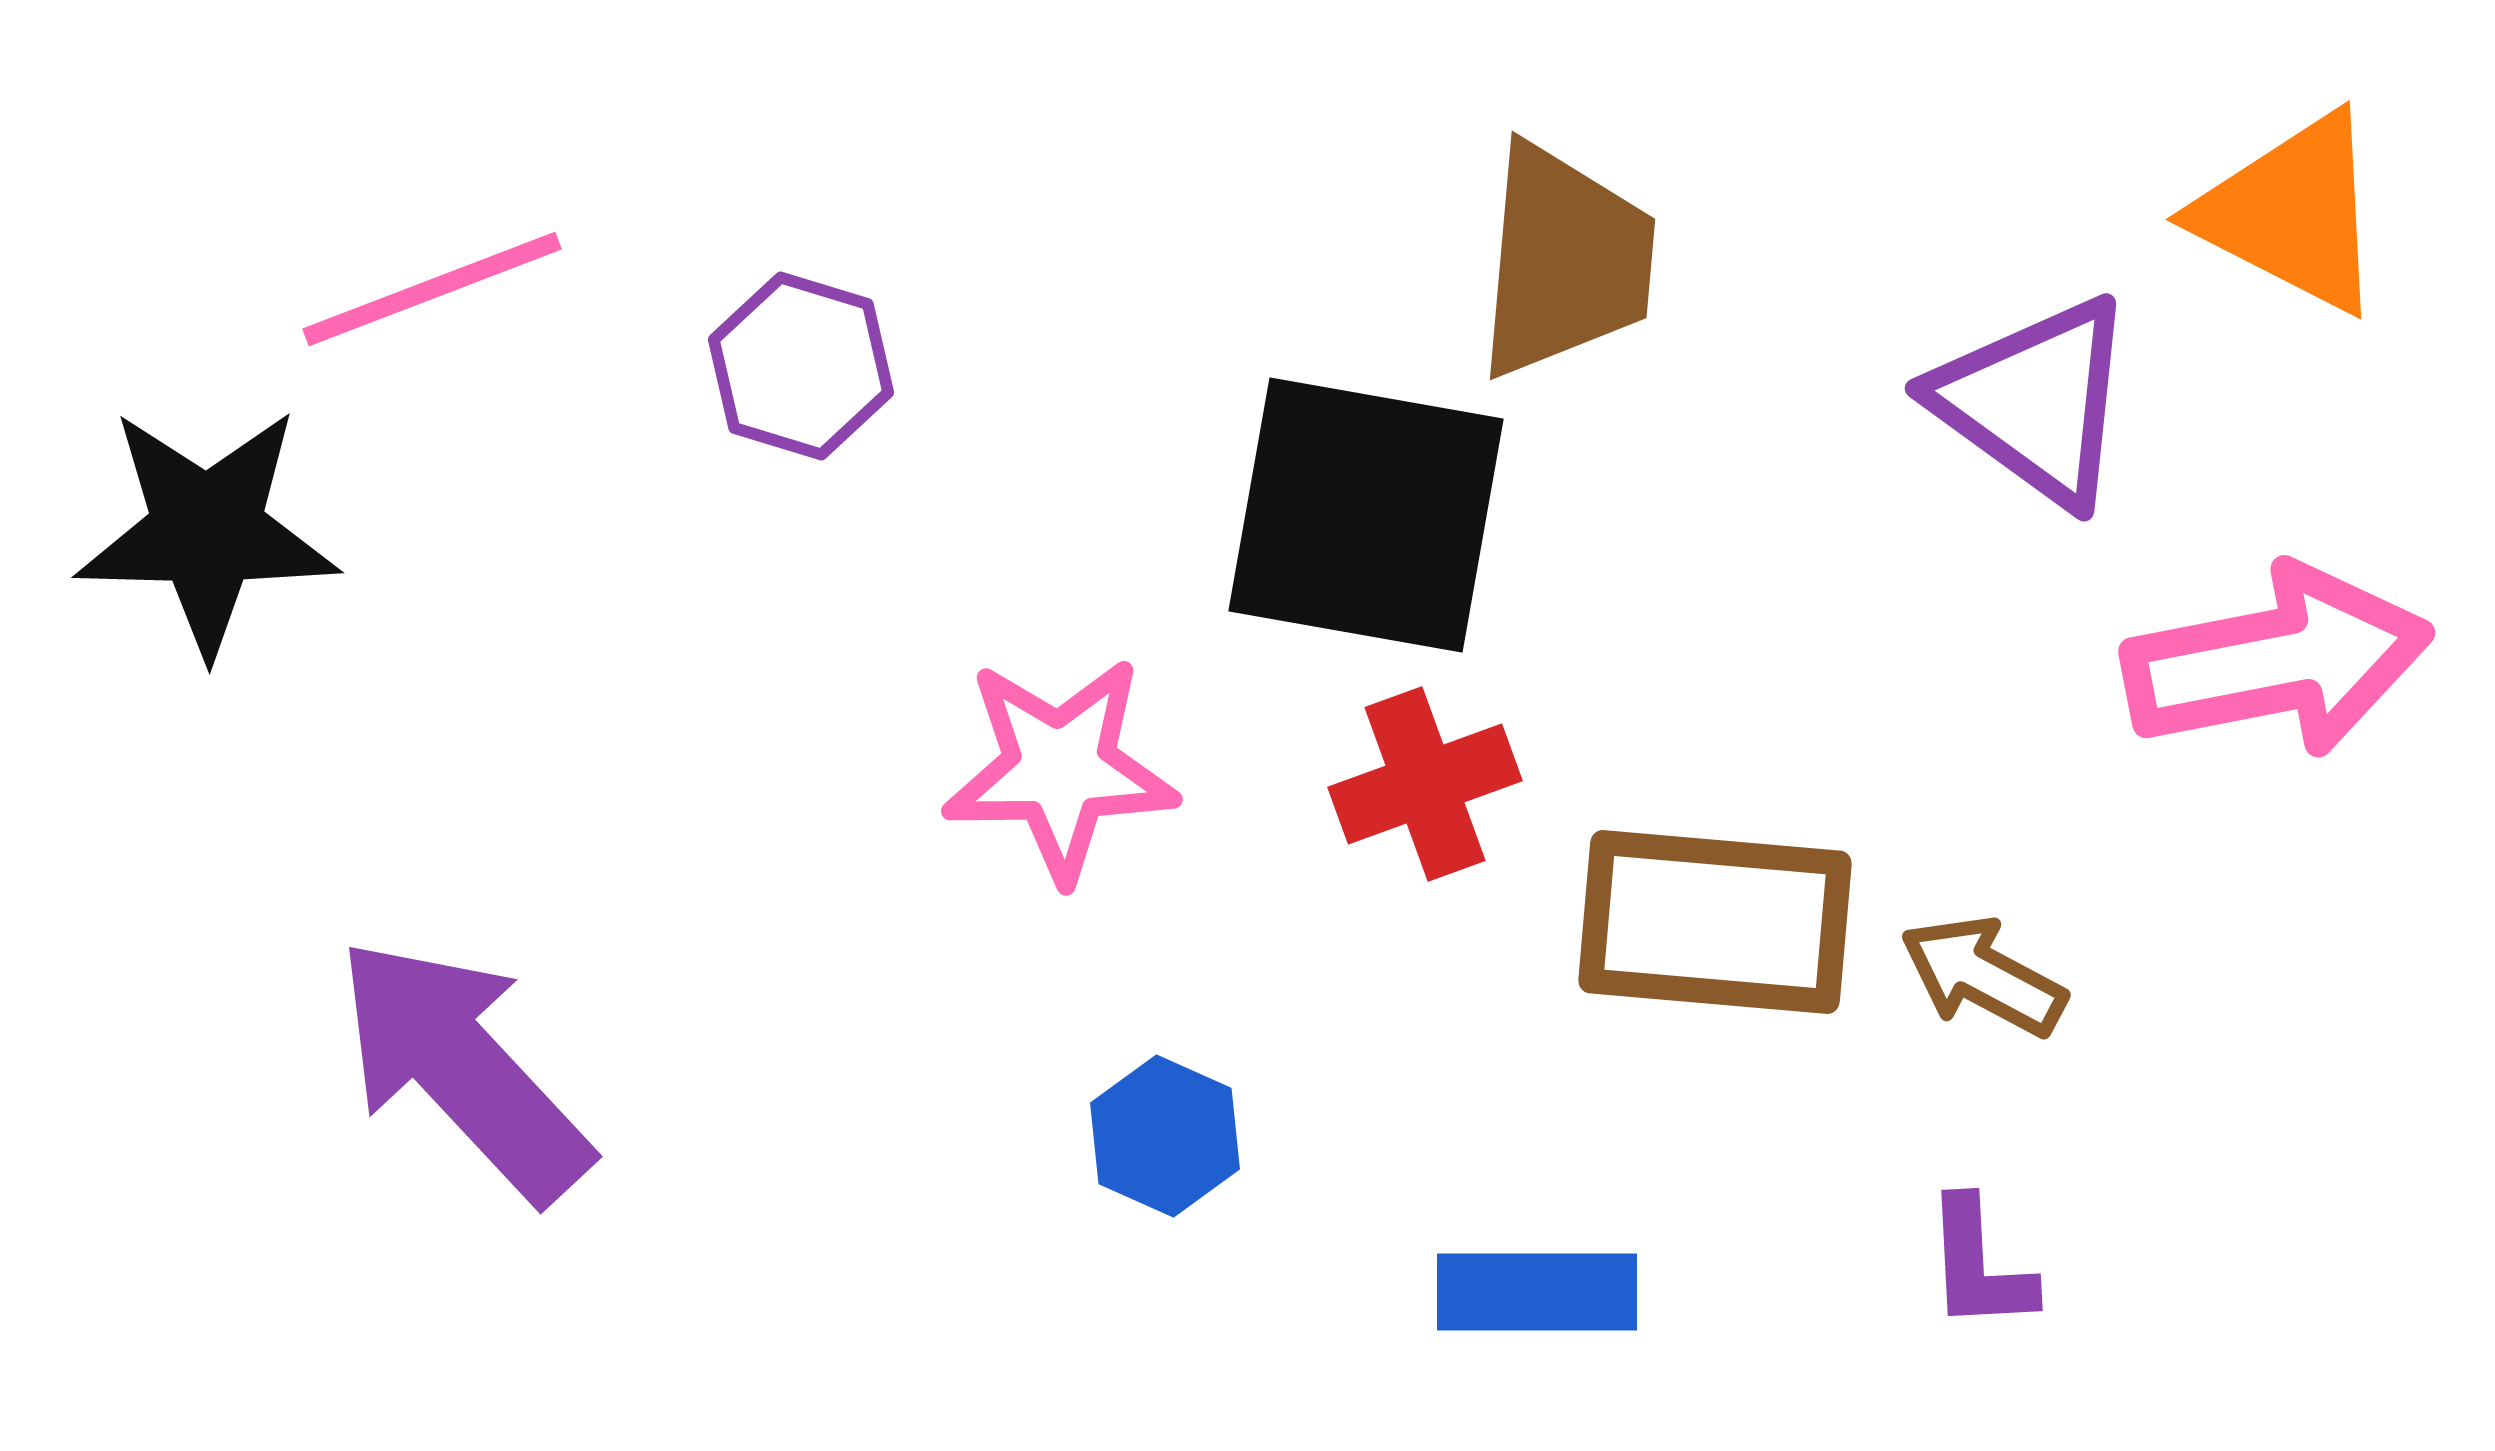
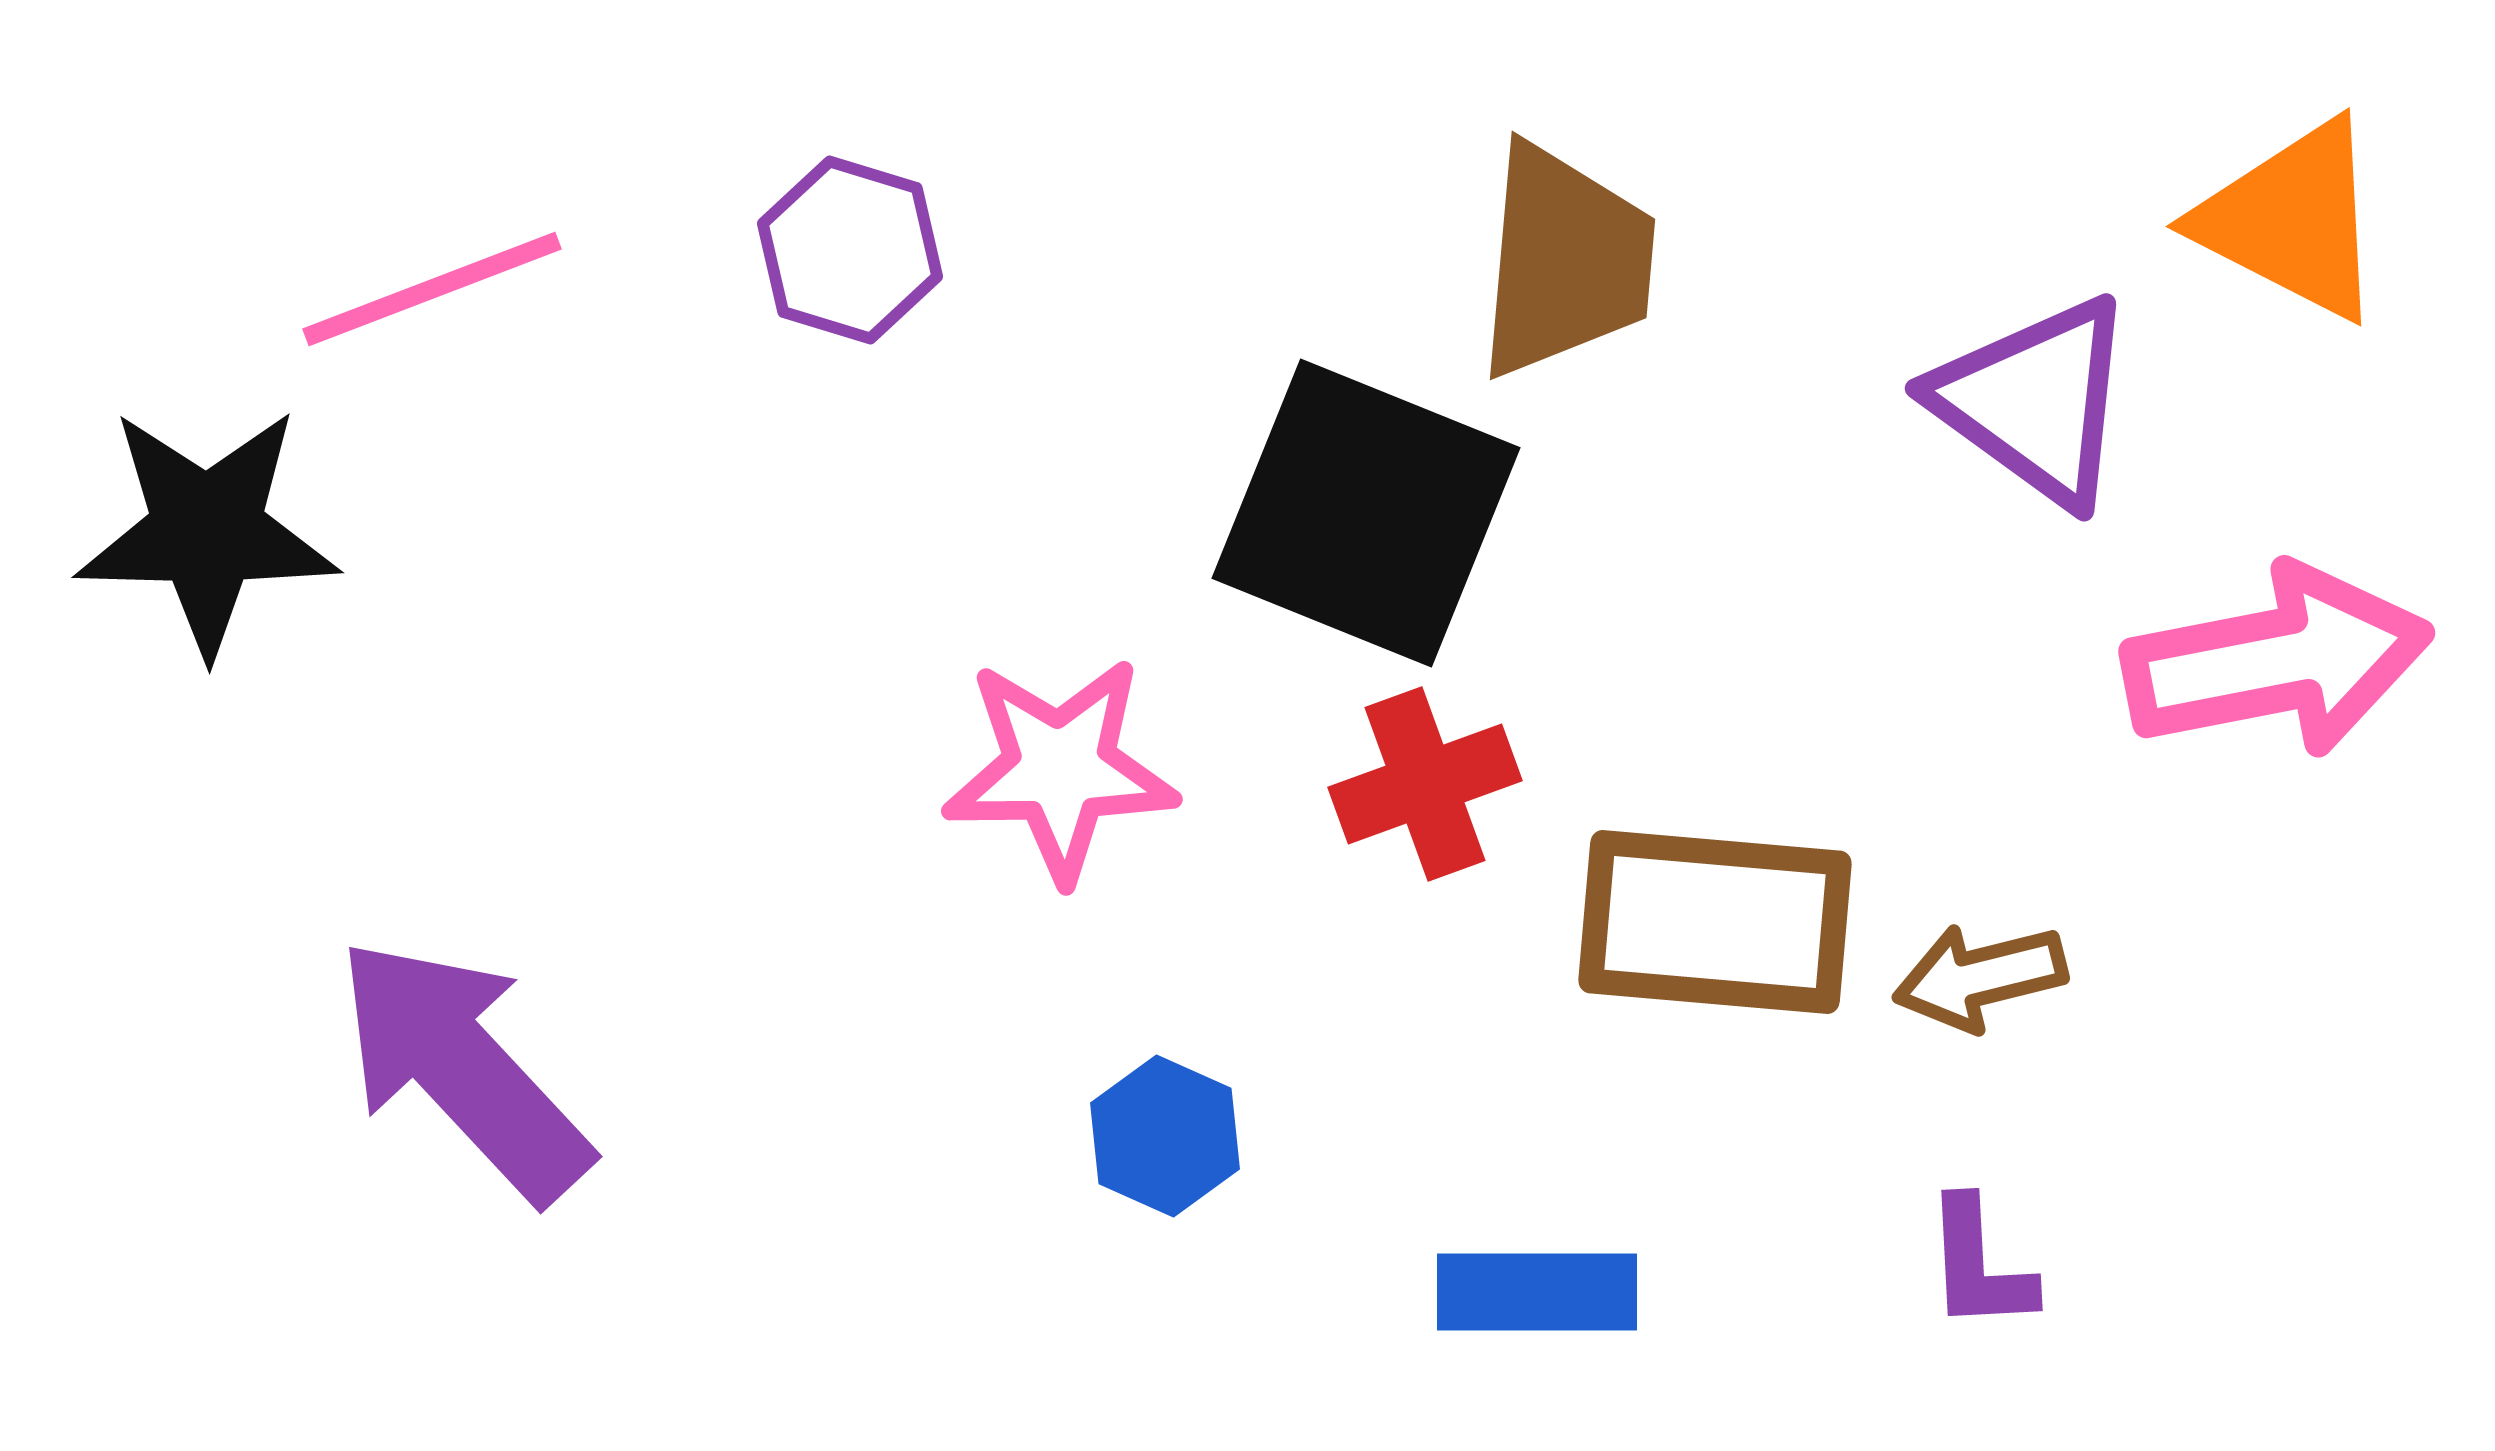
orange triangle: moved 7 px down
purple hexagon: moved 49 px right, 116 px up
black square: moved 2 px up; rotated 12 degrees clockwise
brown arrow: moved 3 px left, 1 px down; rotated 42 degrees counterclockwise
